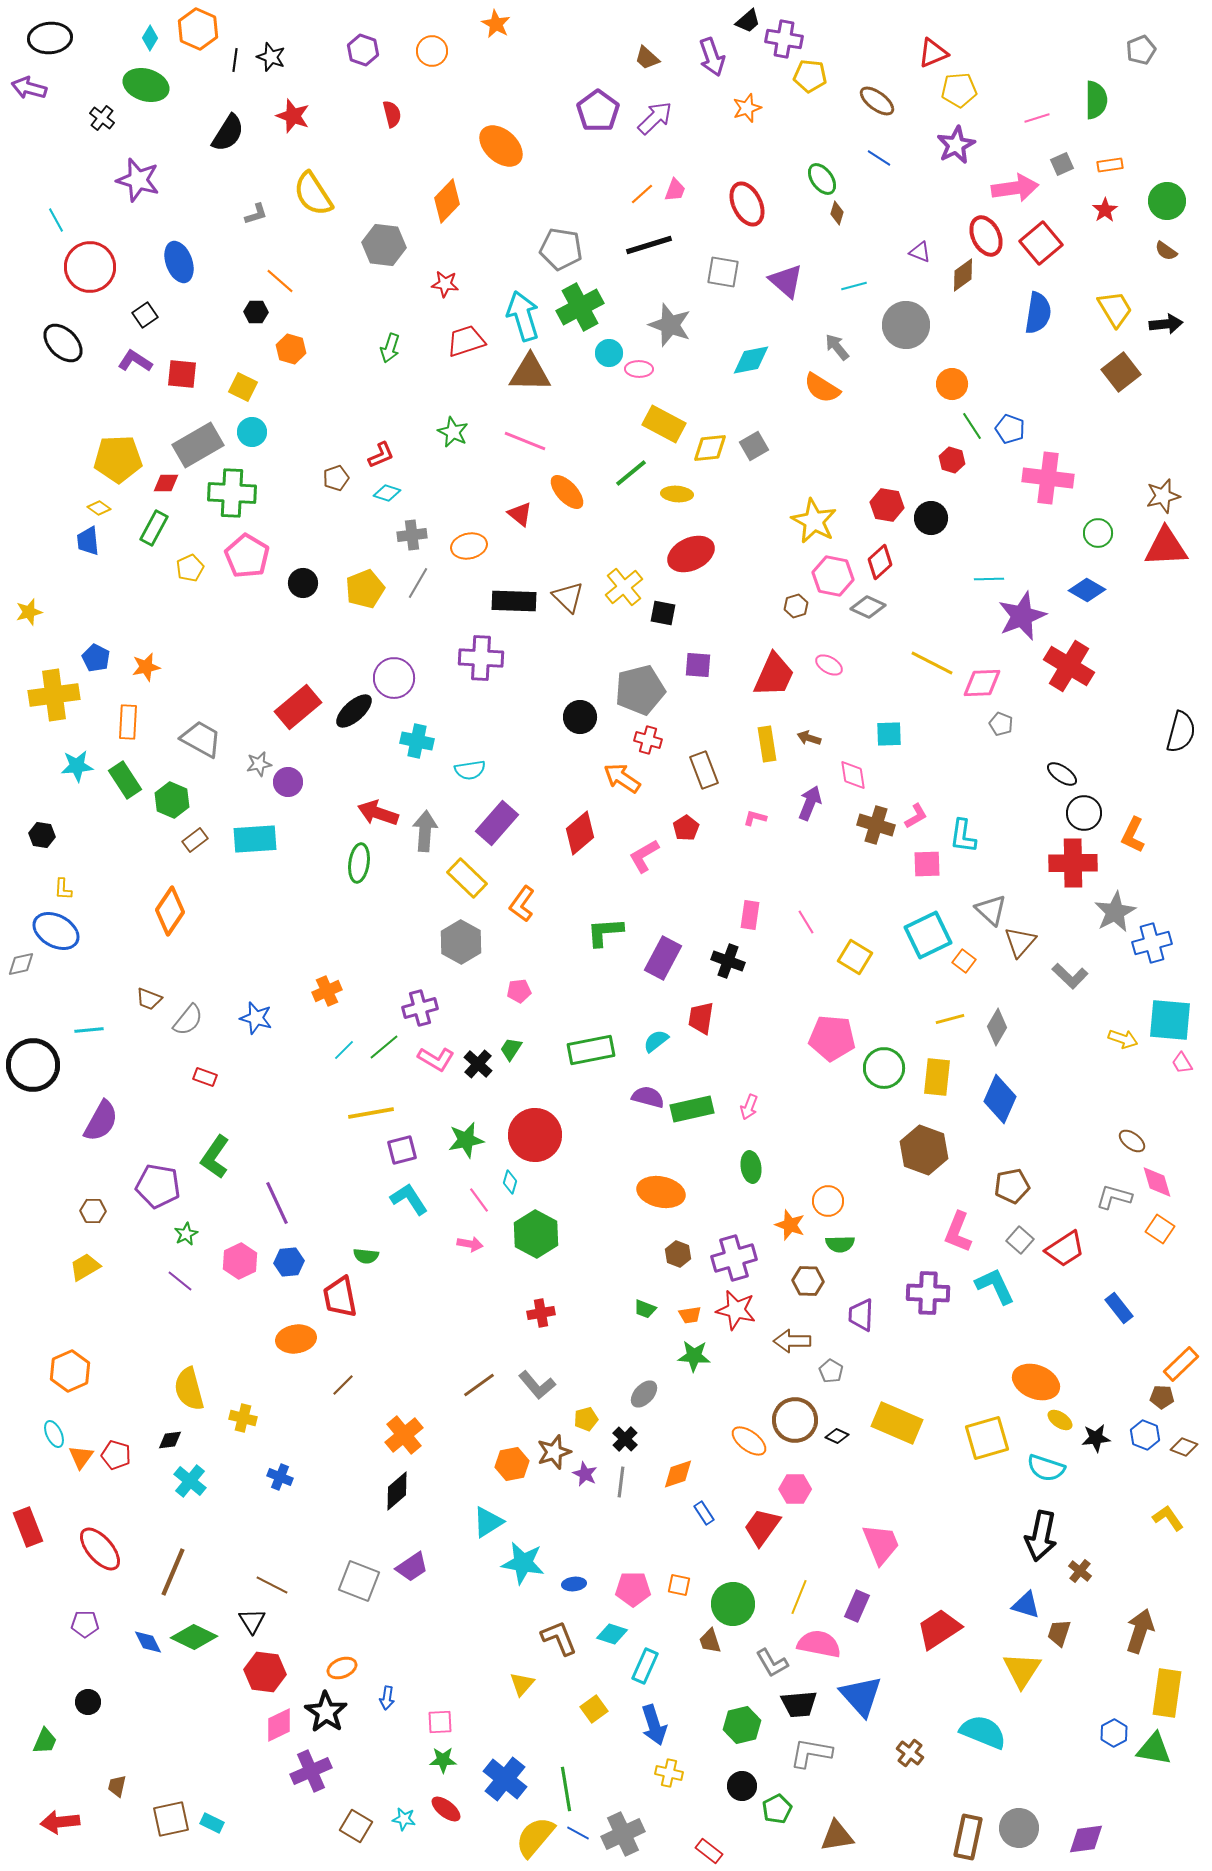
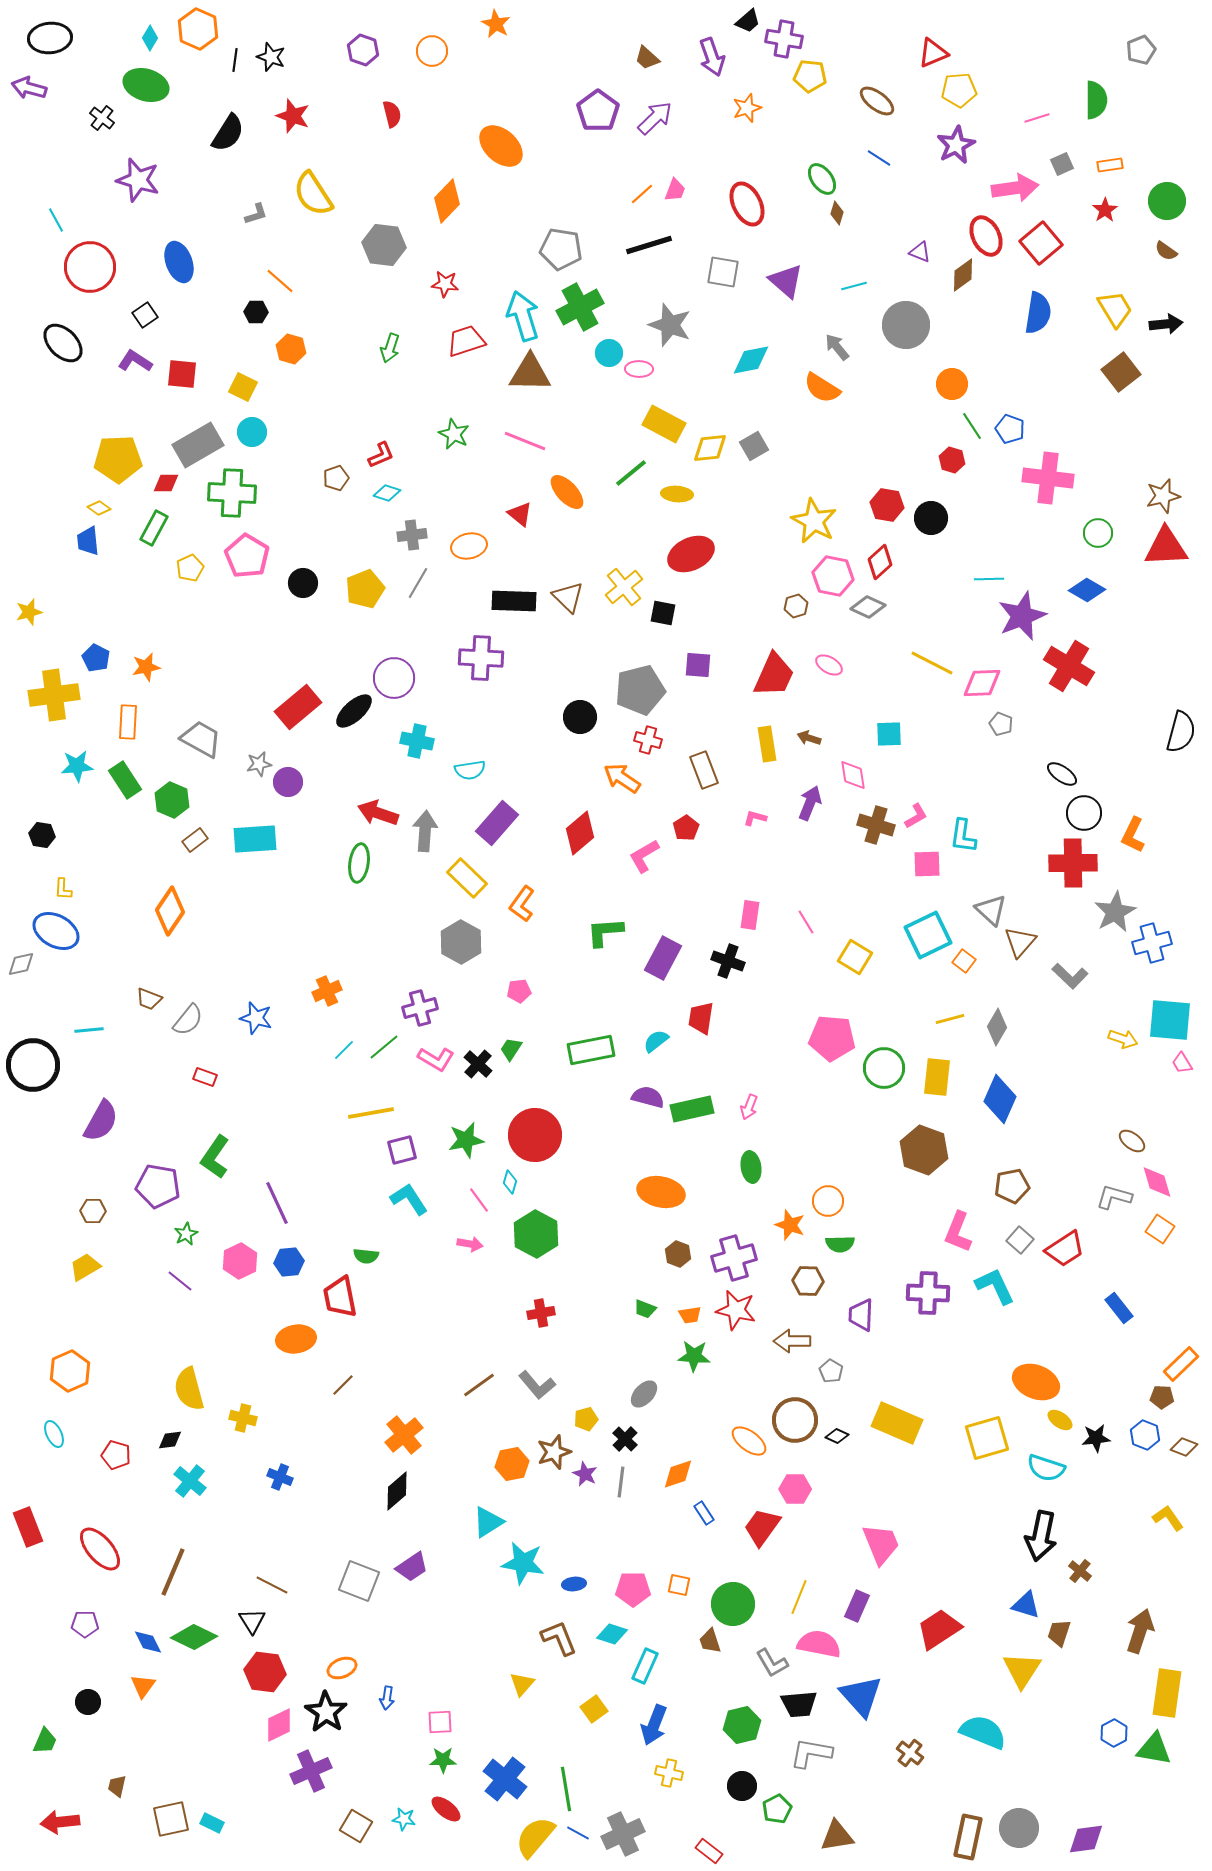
green star at (453, 432): moved 1 px right, 2 px down
orange triangle at (81, 1457): moved 62 px right, 229 px down
blue arrow at (654, 1725): rotated 39 degrees clockwise
